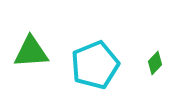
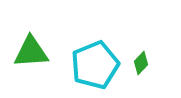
green diamond: moved 14 px left
